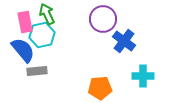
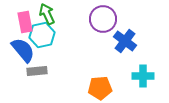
blue cross: moved 1 px right
